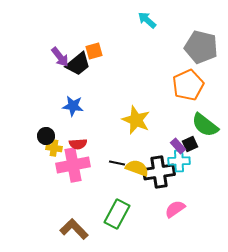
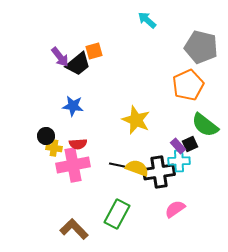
black line: moved 2 px down
